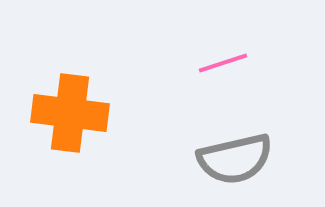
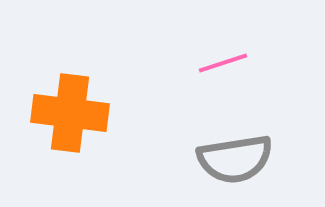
gray semicircle: rotated 4 degrees clockwise
